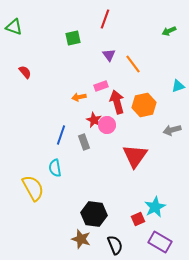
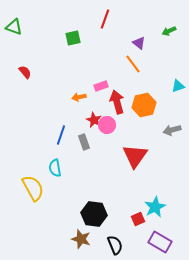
purple triangle: moved 30 px right, 12 px up; rotated 16 degrees counterclockwise
